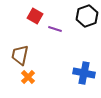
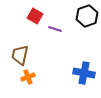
orange cross: rotated 24 degrees clockwise
